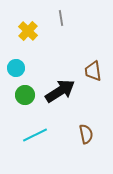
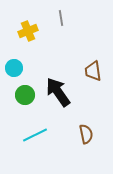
yellow cross: rotated 24 degrees clockwise
cyan circle: moved 2 px left
black arrow: moved 2 px left, 1 px down; rotated 92 degrees counterclockwise
